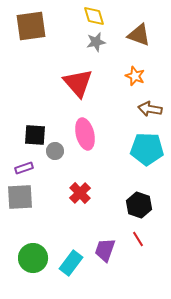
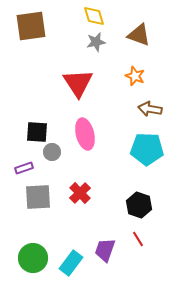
red triangle: rotated 8 degrees clockwise
black square: moved 2 px right, 3 px up
gray circle: moved 3 px left, 1 px down
gray square: moved 18 px right
